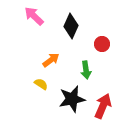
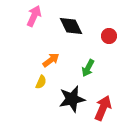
pink arrow: rotated 70 degrees clockwise
black diamond: rotated 50 degrees counterclockwise
red circle: moved 7 px right, 8 px up
green arrow: moved 2 px right, 2 px up; rotated 36 degrees clockwise
yellow semicircle: moved 2 px up; rotated 80 degrees clockwise
red arrow: moved 2 px down
